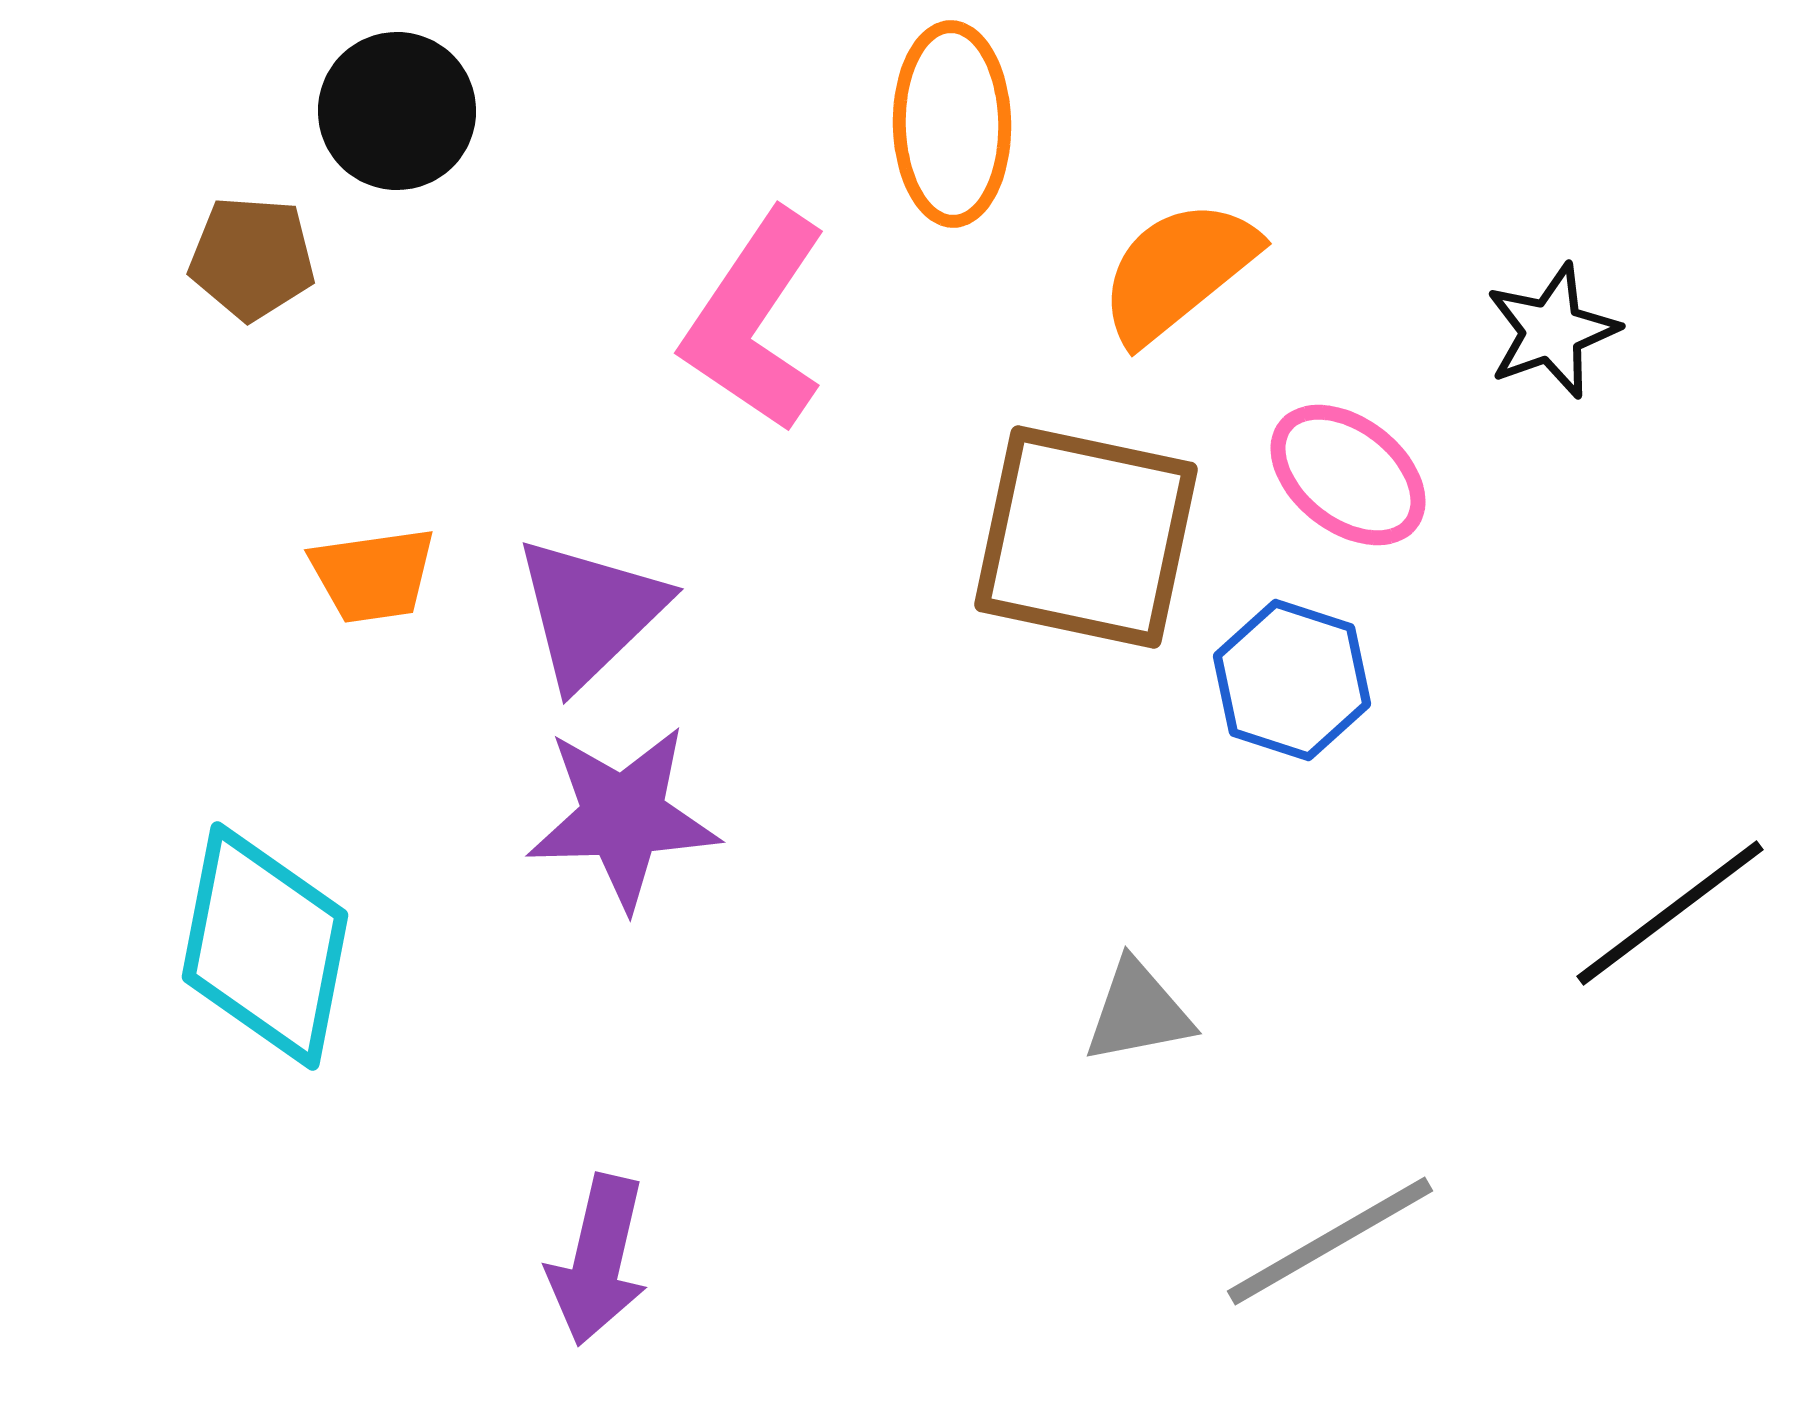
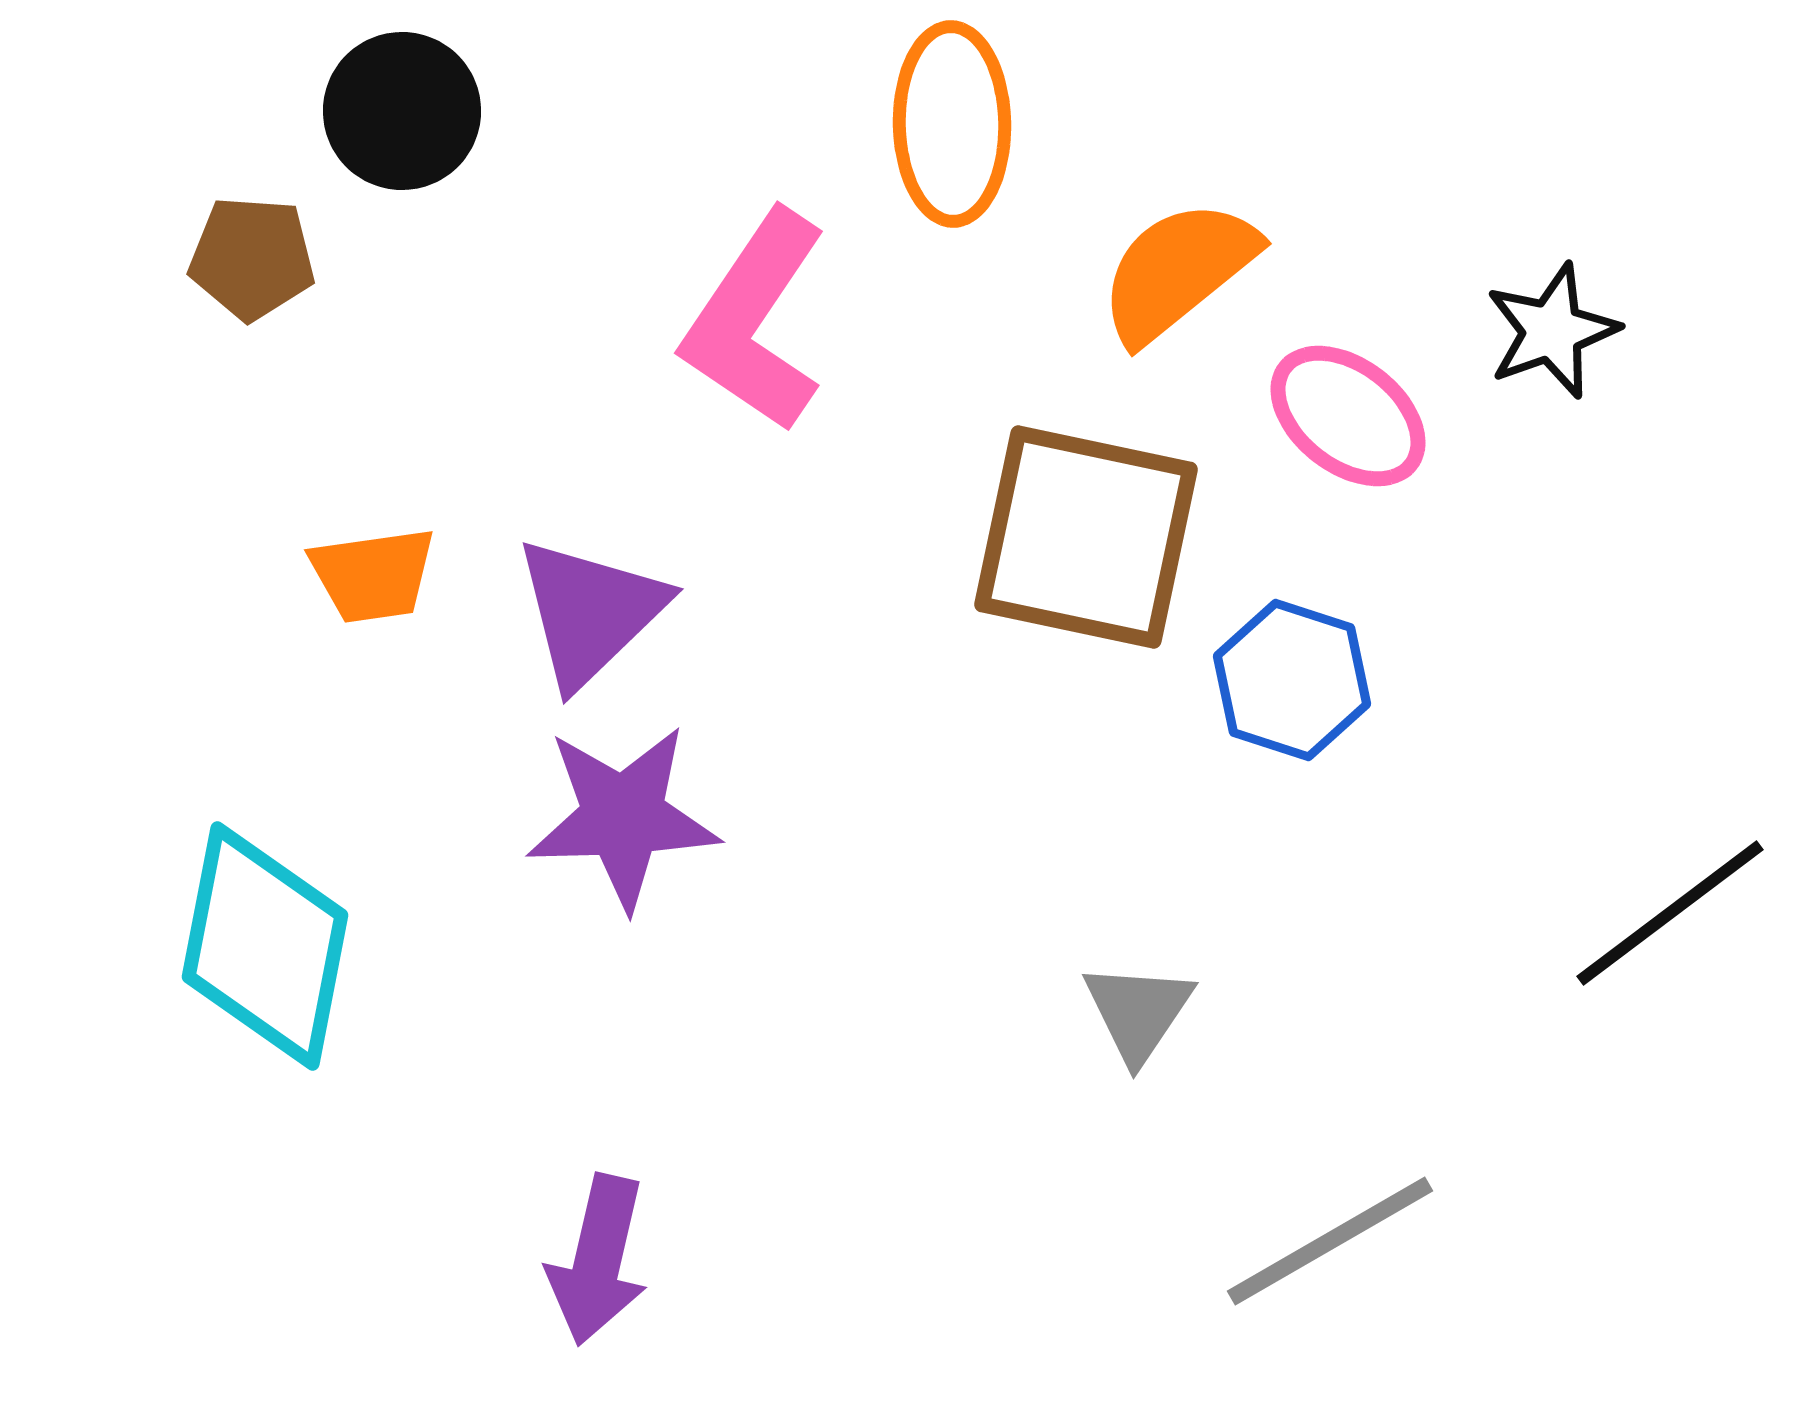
black circle: moved 5 px right
pink ellipse: moved 59 px up
gray triangle: rotated 45 degrees counterclockwise
